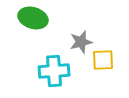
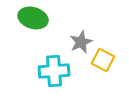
gray star: rotated 10 degrees counterclockwise
yellow square: rotated 30 degrees clockwise
